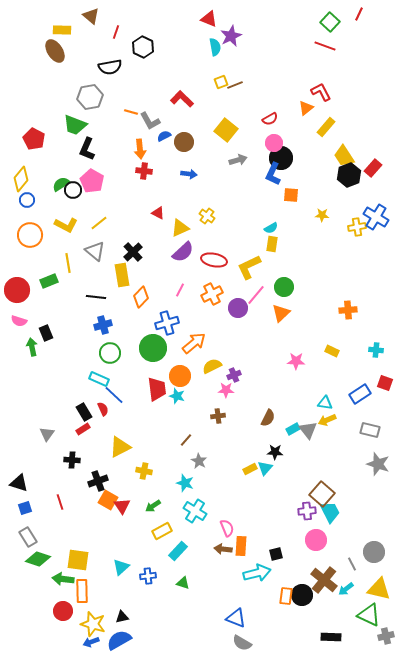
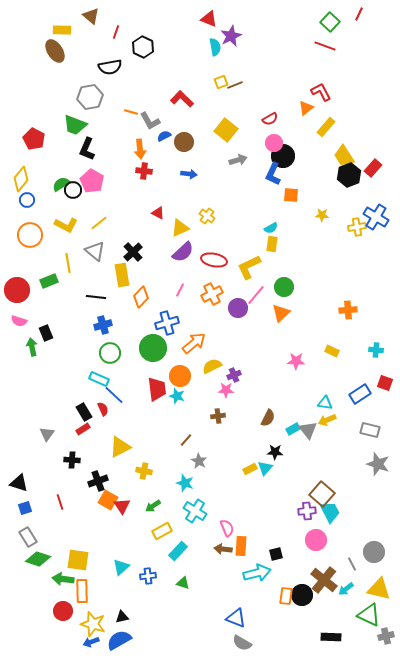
black circle at (281, 158): moved 2 px right, 2 px up
